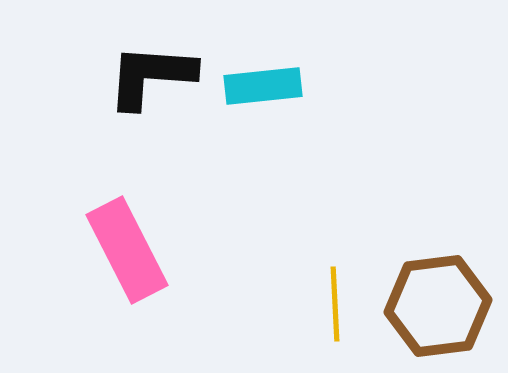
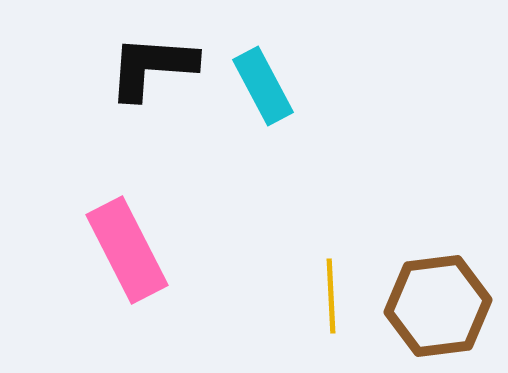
black L-shape: moved 1 px right, 9 px up
cyan rectangle: rotated 68 degrees clockwise
yellow line: moved 4 px left, 8 px up
